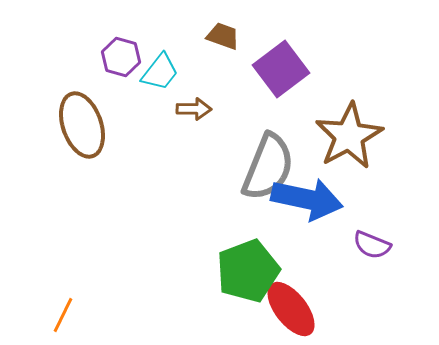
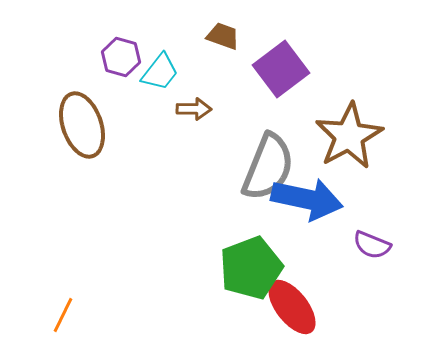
green pentagon: moved 3 px right, 3 px up
red ellipse: moved 1 px right, 2 px up
